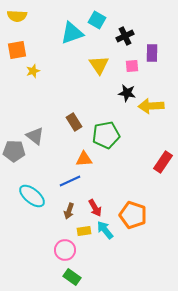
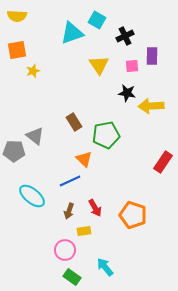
purple rectangle: moved 3 px down
orange triangle: rotated 48 degrees clockwise
cyan arrow: moved 37 px down
